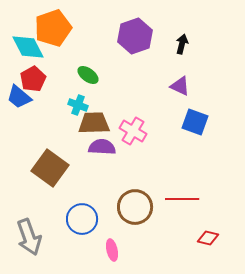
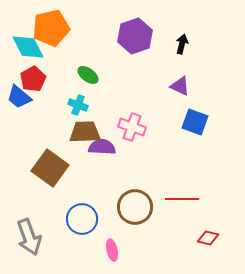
orange pentagon: moved 2 px left; rotated 6 degrees clockwise
brown trapezoid: moved 9 px left, 9 px down
pink cross: moved 1 px left, 4 px up; rotated 12 degrees counterclockwise
